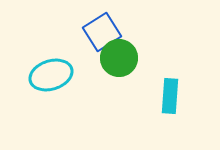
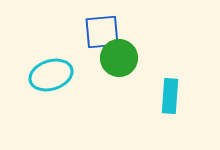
blue square: rotated 27 degrees clockwise
